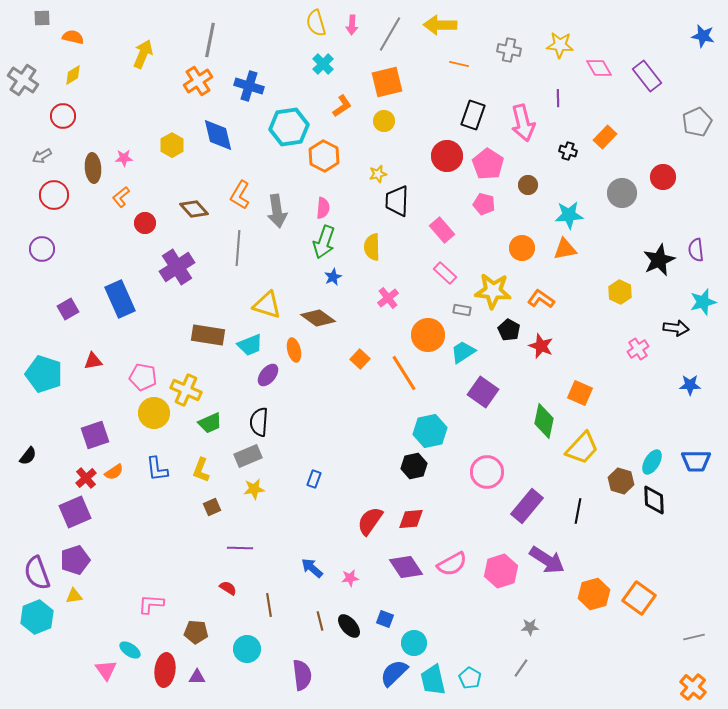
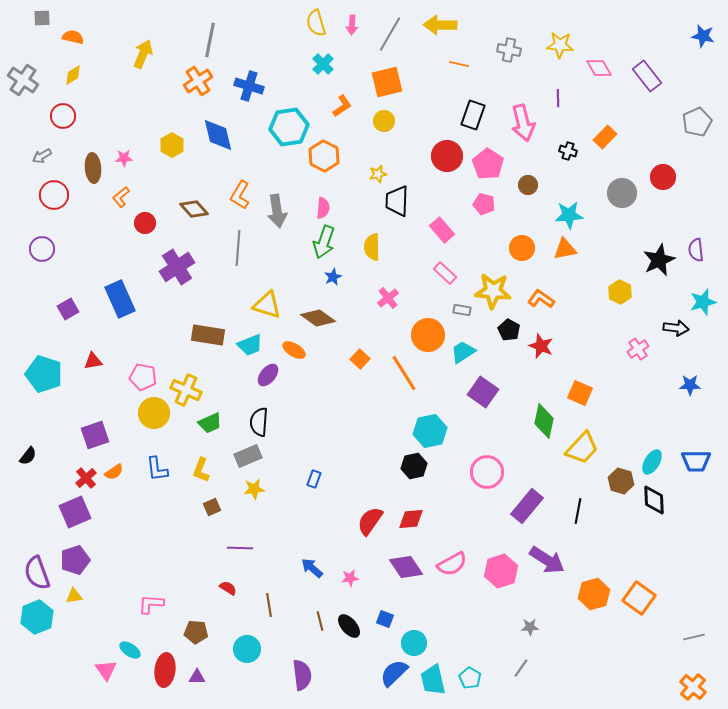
orange ellipse at (294, 350): rotated 45 degrees counterclockwise
